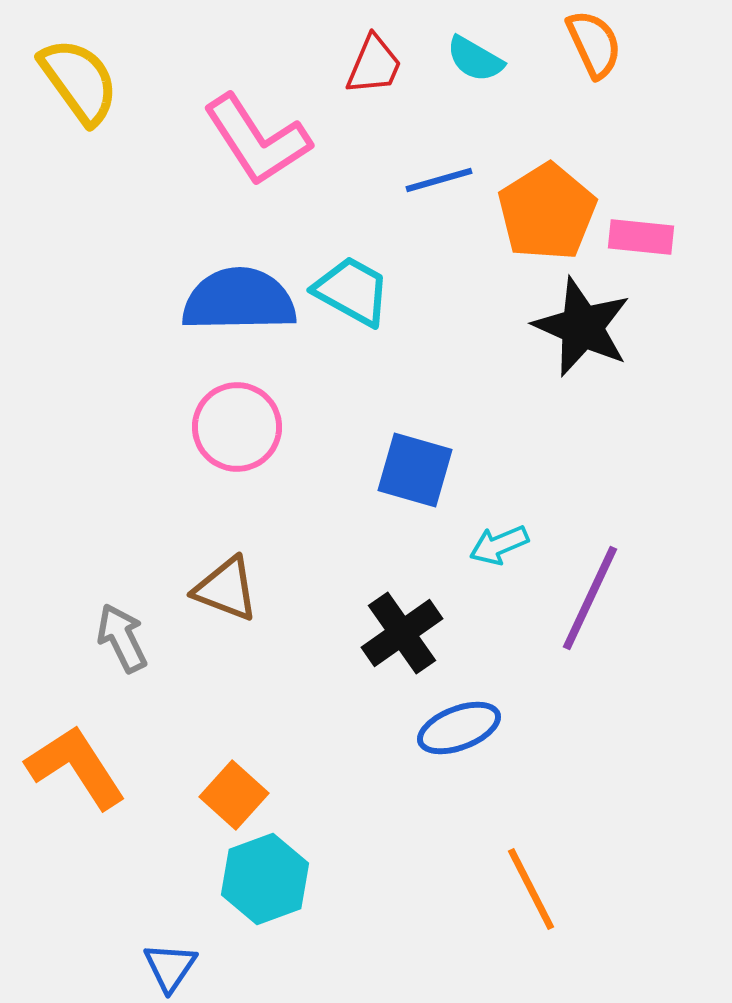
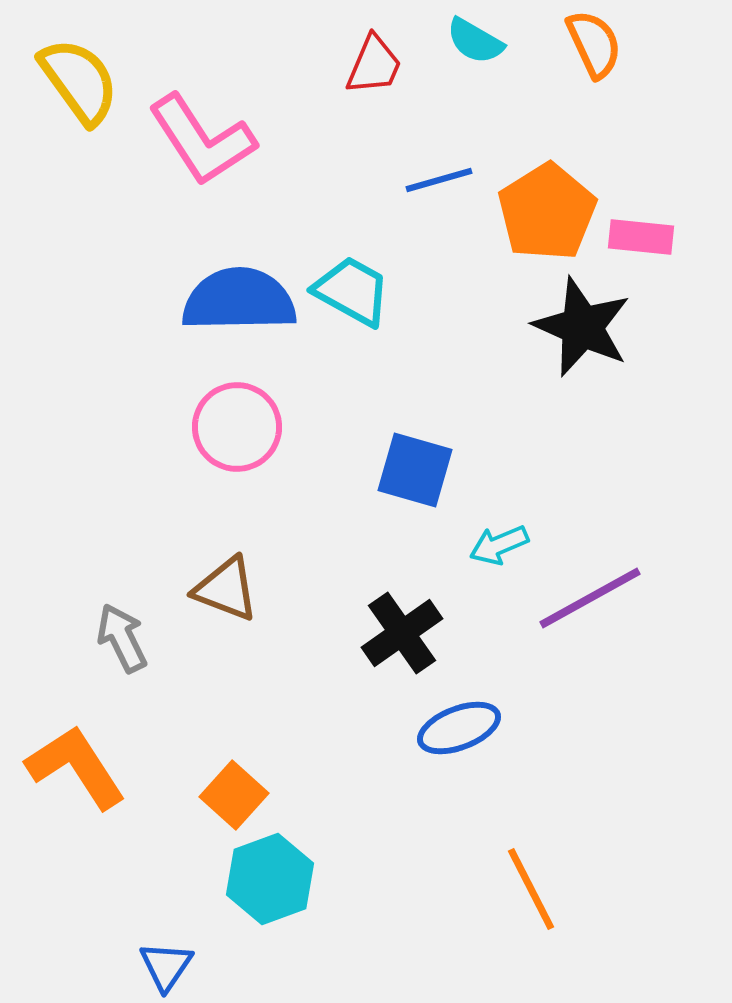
cyan semicircle: moved 18 px up
pink L-shape: moved 55 px left
purple line: rotated 36 degrees clockwise
cyan hexagon: moved 5 px right
blue triangle: moved 4 px left, 1 px up
